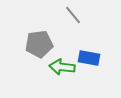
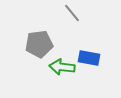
gray line: moved 1 px left, 2 px up
